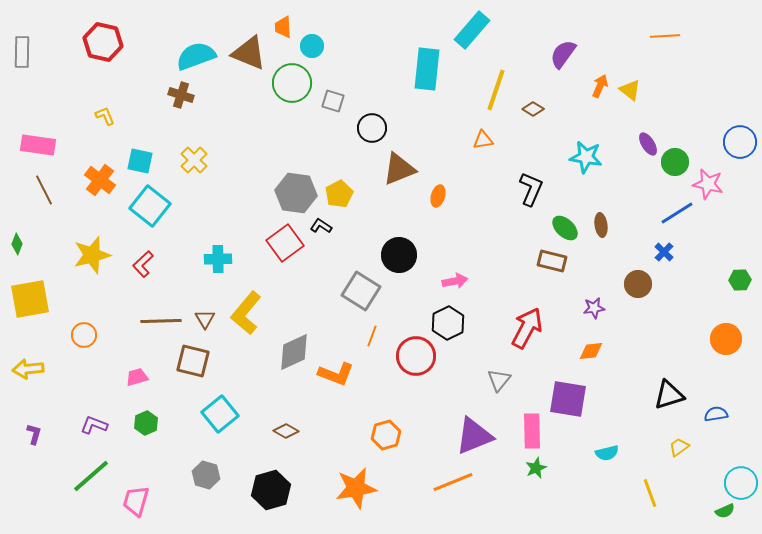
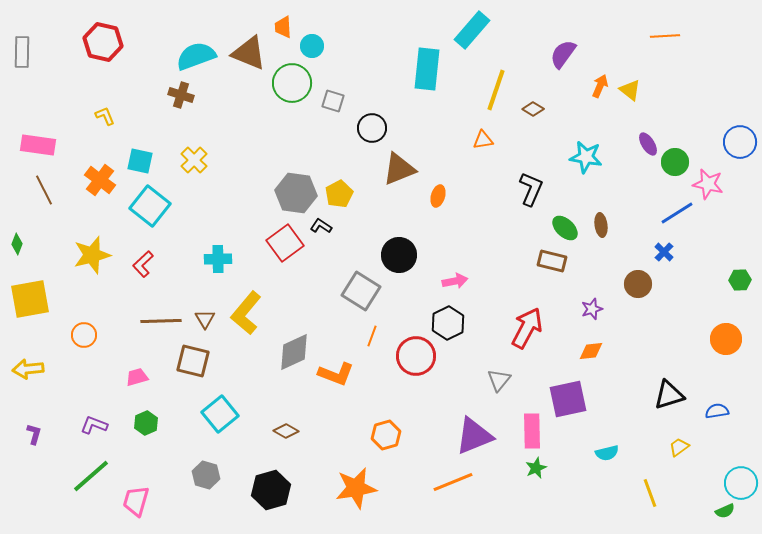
purple star at (594, 308): moved 2 px left, 1 px down; rotated 10 degrees counterclockwise
purple square at (568, 399): rotated 21 degrees counterclockwise
blue semicircle at (716, 414): moved 1 px right, 3 px up
